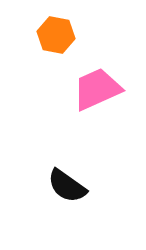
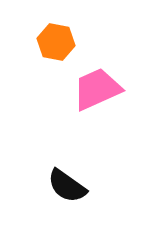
orange hexagon: moved 7 px down
